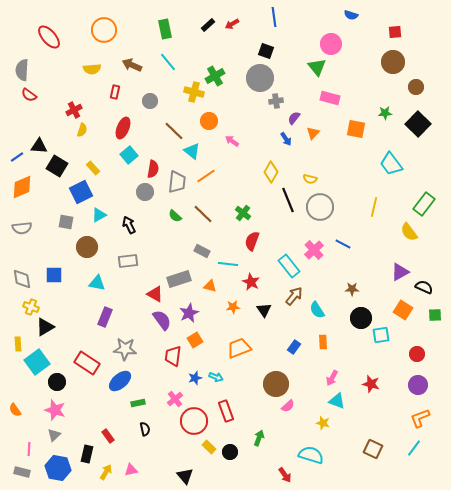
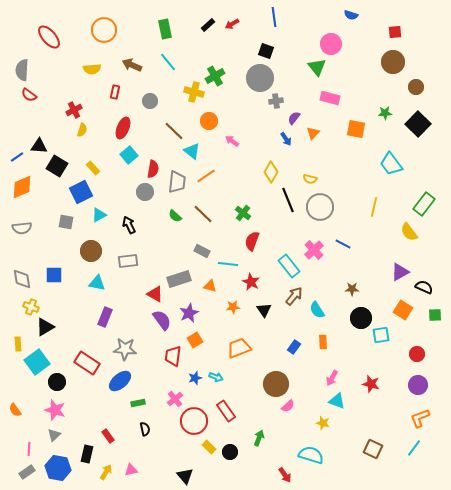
brown circle at (87, 247): moved 4 px right, 4 px down
red rectangle at (226, 411): rotated 15 degrees counterclockwise
gray rectangle at (22, 472): moved 5 px right; rotated 49 degrees counterclockwise
